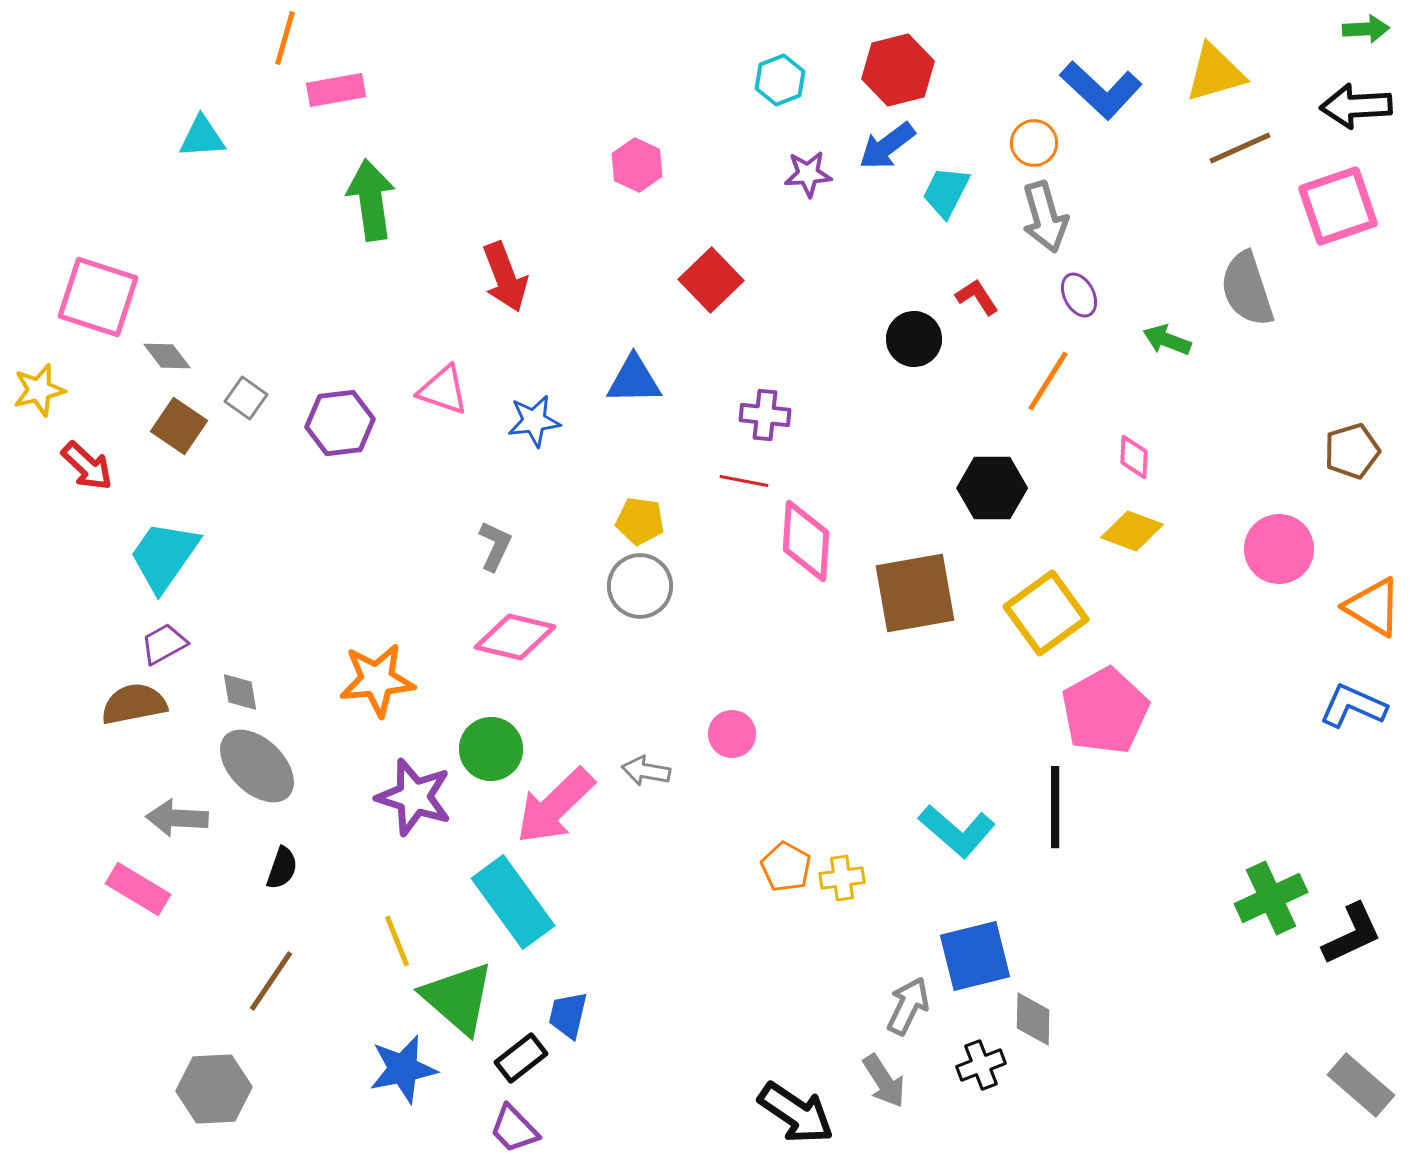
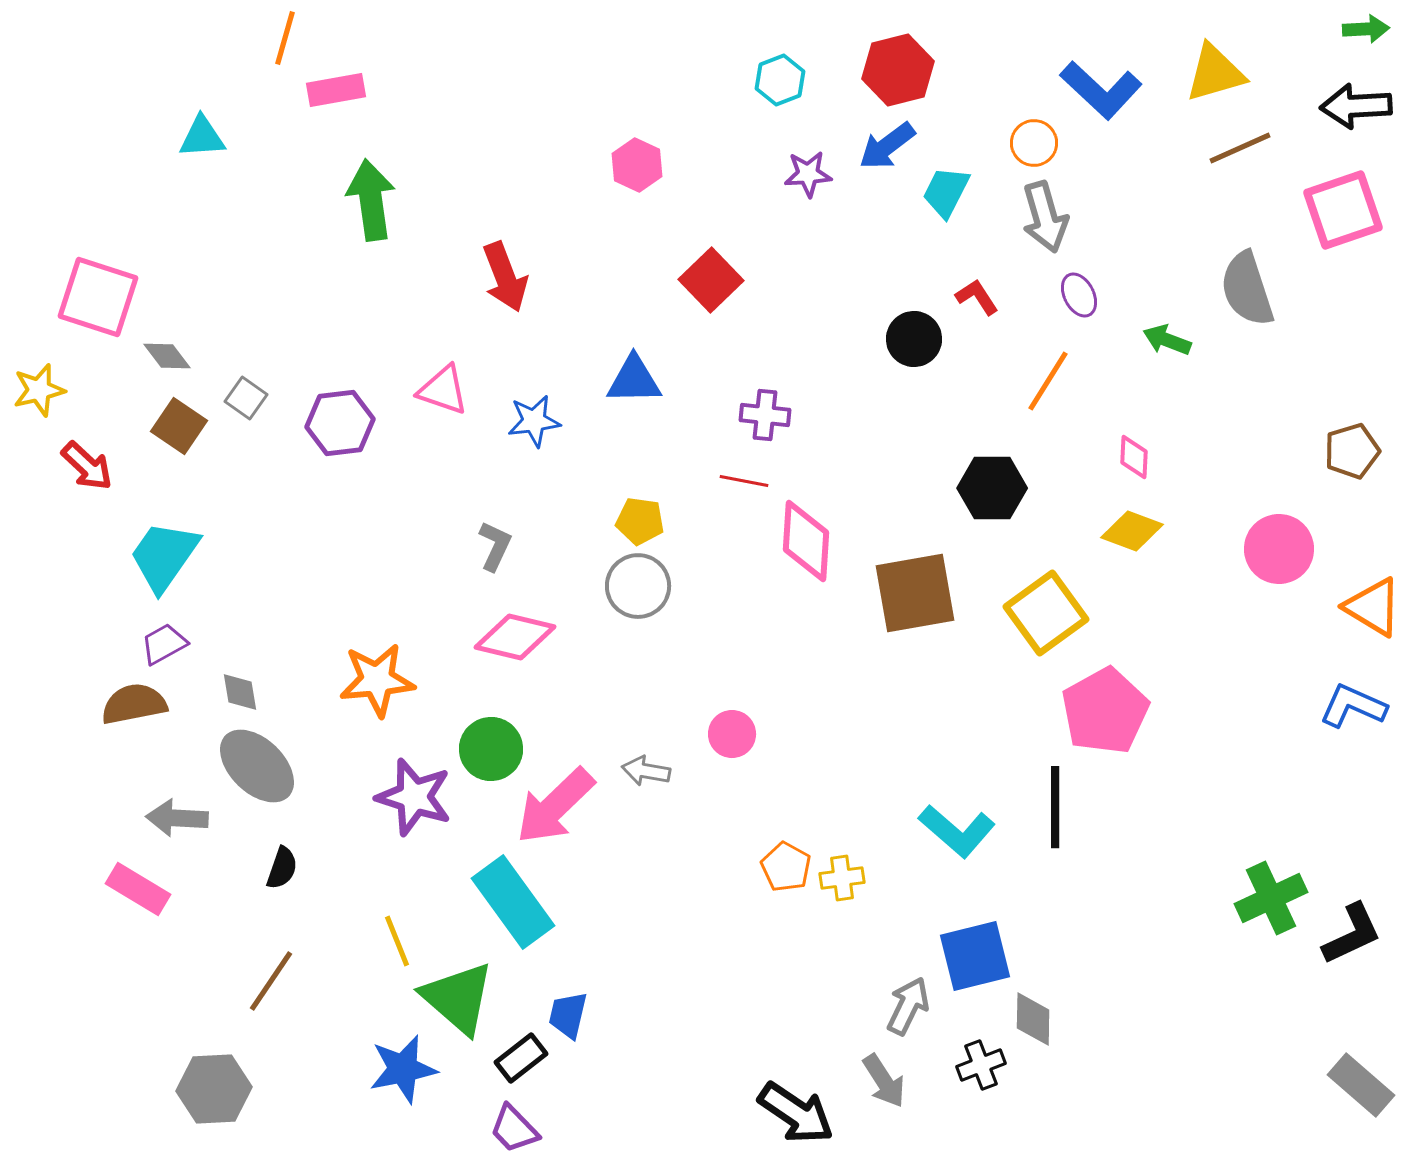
pink square at (1338, 206): moved 5 px right, 4 px down
gray circle at (640, 586): moved 2 px left
